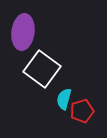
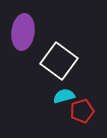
white square: moved 17 px right, 8 px up
cyan semicircle: moved 3 px up; rotated 60 degrees clockwise
